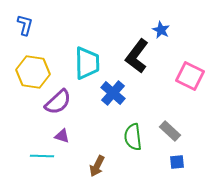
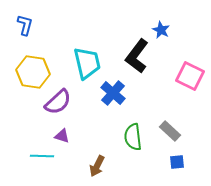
cyan trapezoid: rotated 12 degrees counterclockwise
